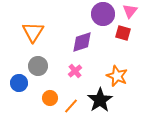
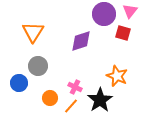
purple circle: moved 1 px right
purple diamond: moved 1 px left, 1 px up
pink cross: moved 16 px down; rotated 24 degrees counterclockwise
